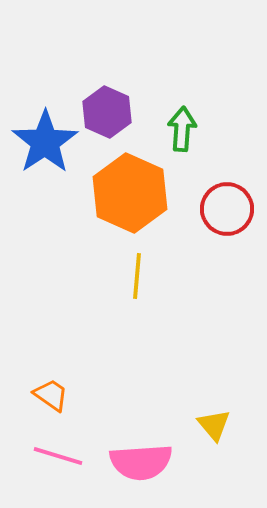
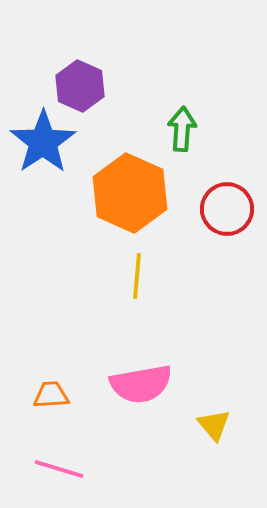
purple hexagon: moved 27 px left, 26 px up
blue star: moved 2 px left
orange trapezoid: rotated 39 degrees counterclockwise
pink line: moved 1 px right, 13 px down
pink semicircle: moved 78 px up; rotated 6 degrees counterclockwise
